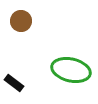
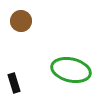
black rectangle: rotated 36 degrees clockwise
